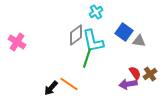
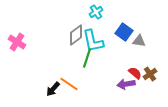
red semicircle: rotated 16 degrees counterclockwise
purple arrow: moved 2 px left
black arrow: moved 2 px right, 1 px down
